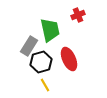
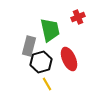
red cross: moved 2 px down
gray rectangle: rotated 18 degrees counterclockwise
yellow line: moved 2 px right, 1 px up
